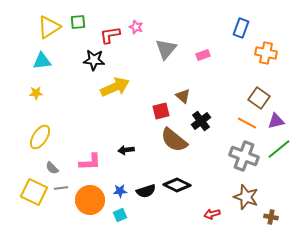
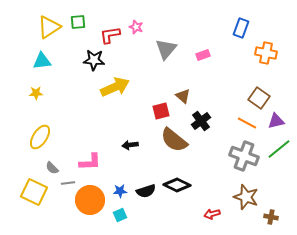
black arrow: moved 4 px right, 5 px up
gray line: moved 7 px right, 5 px up
